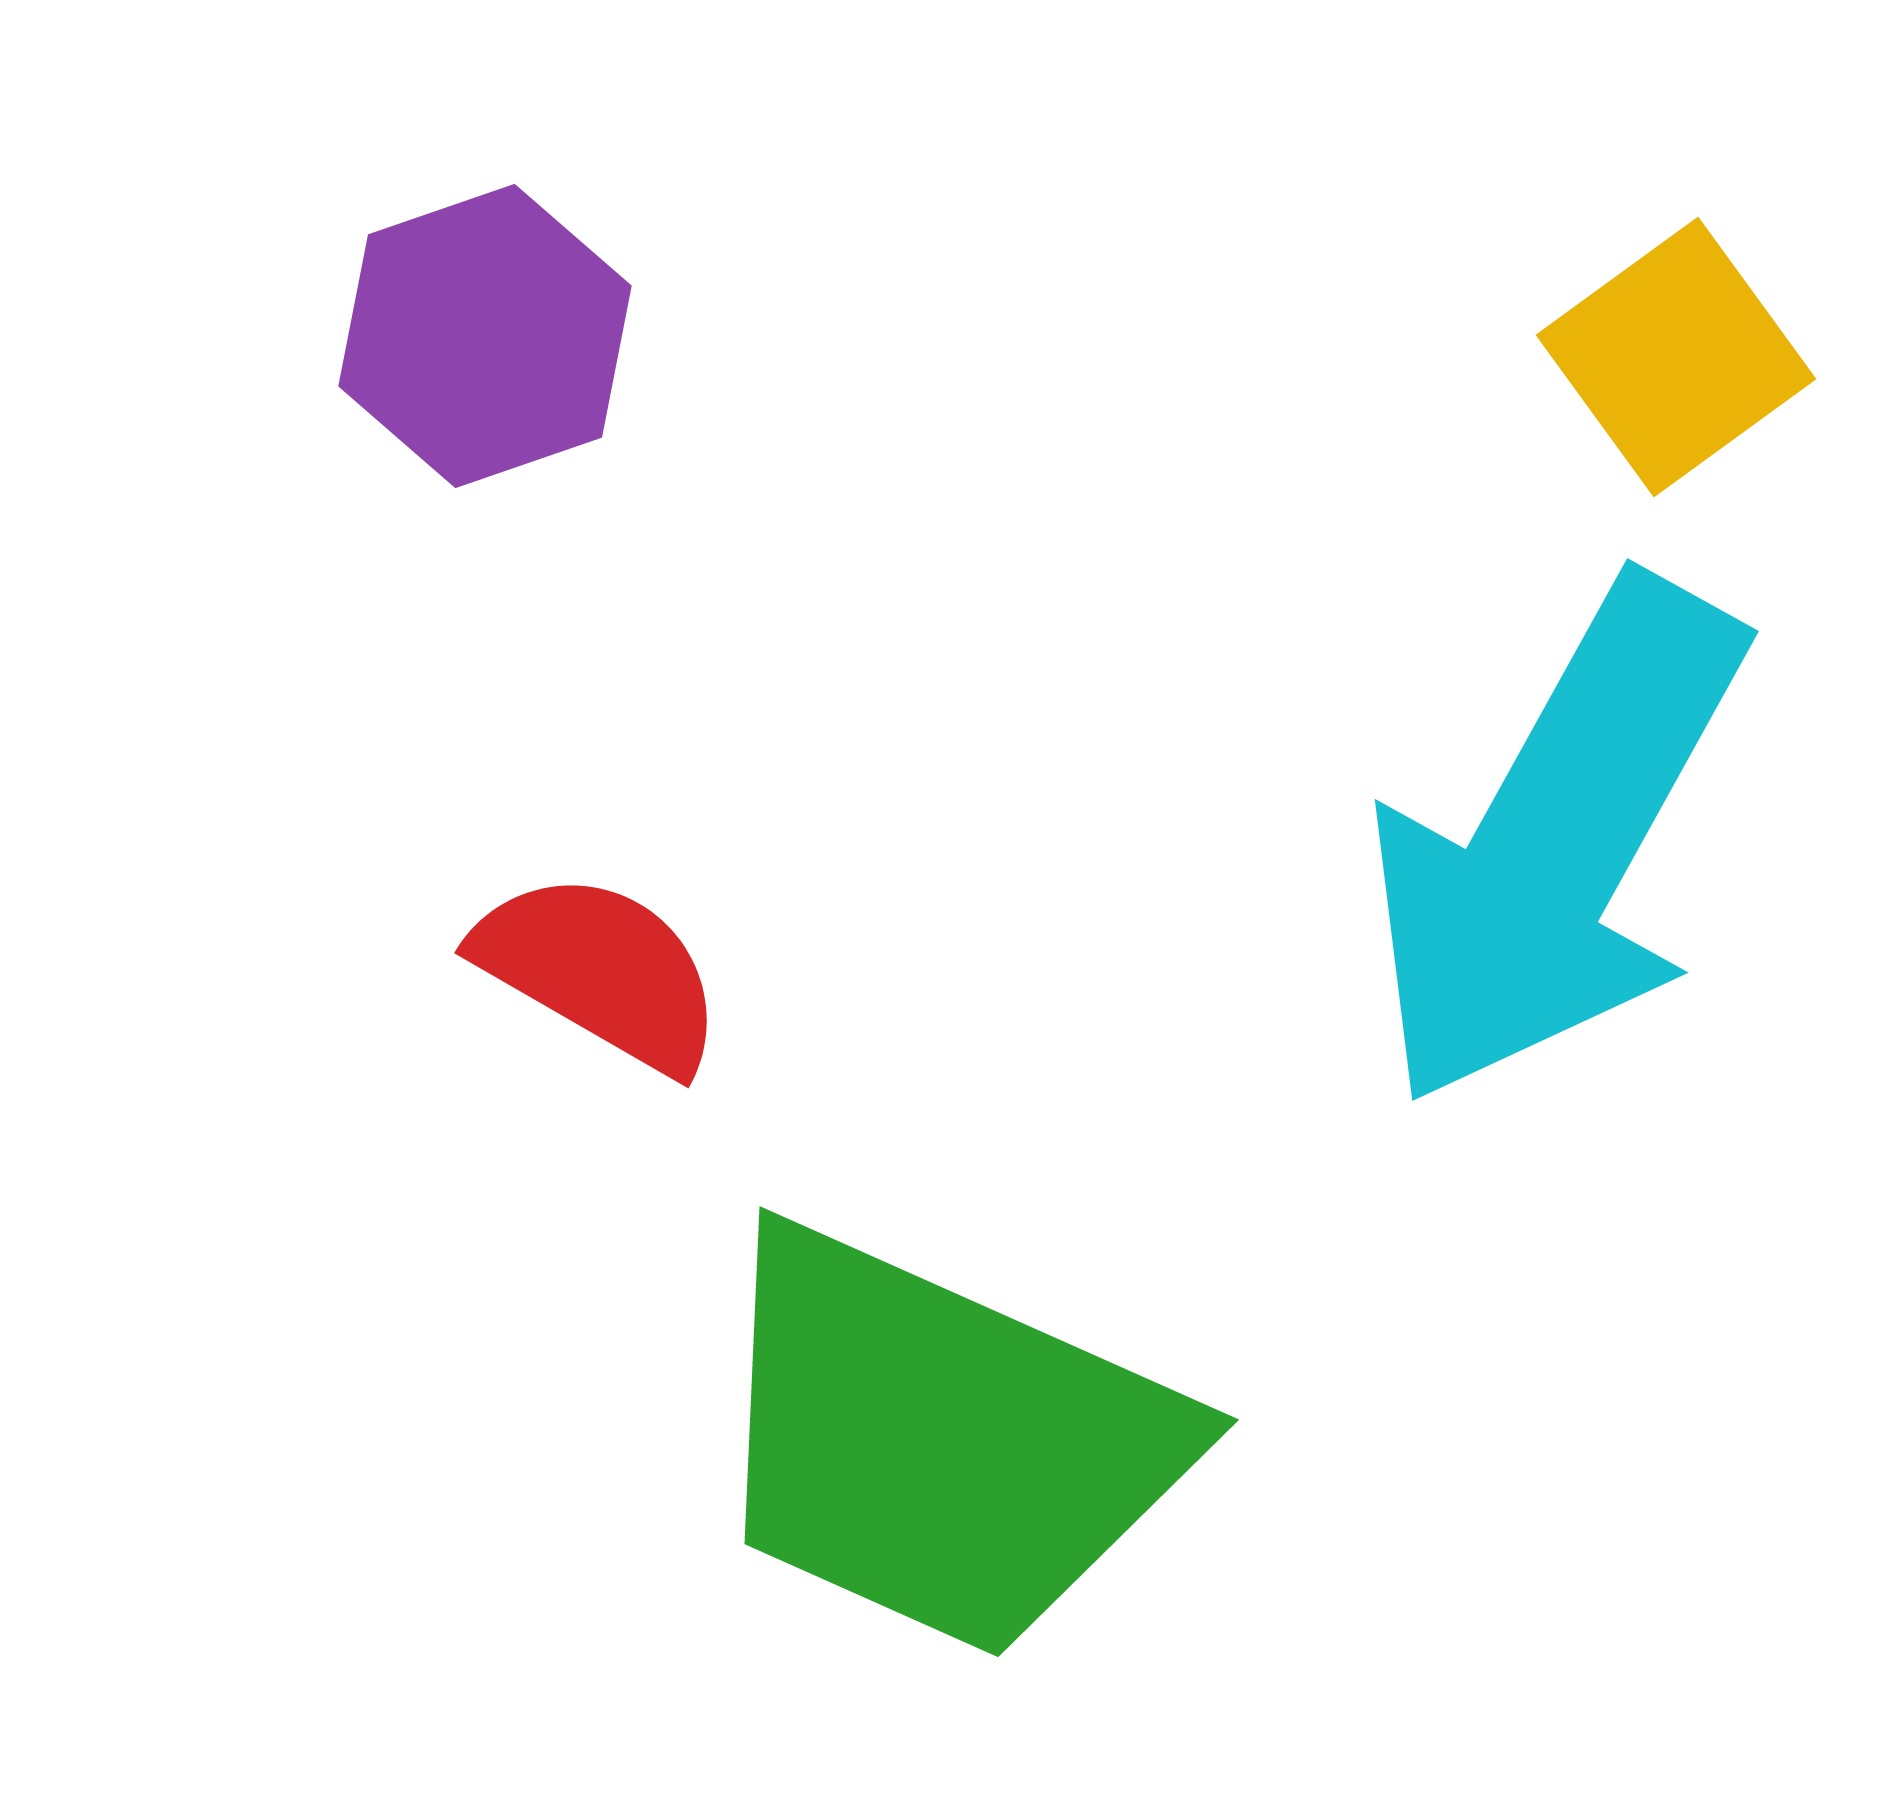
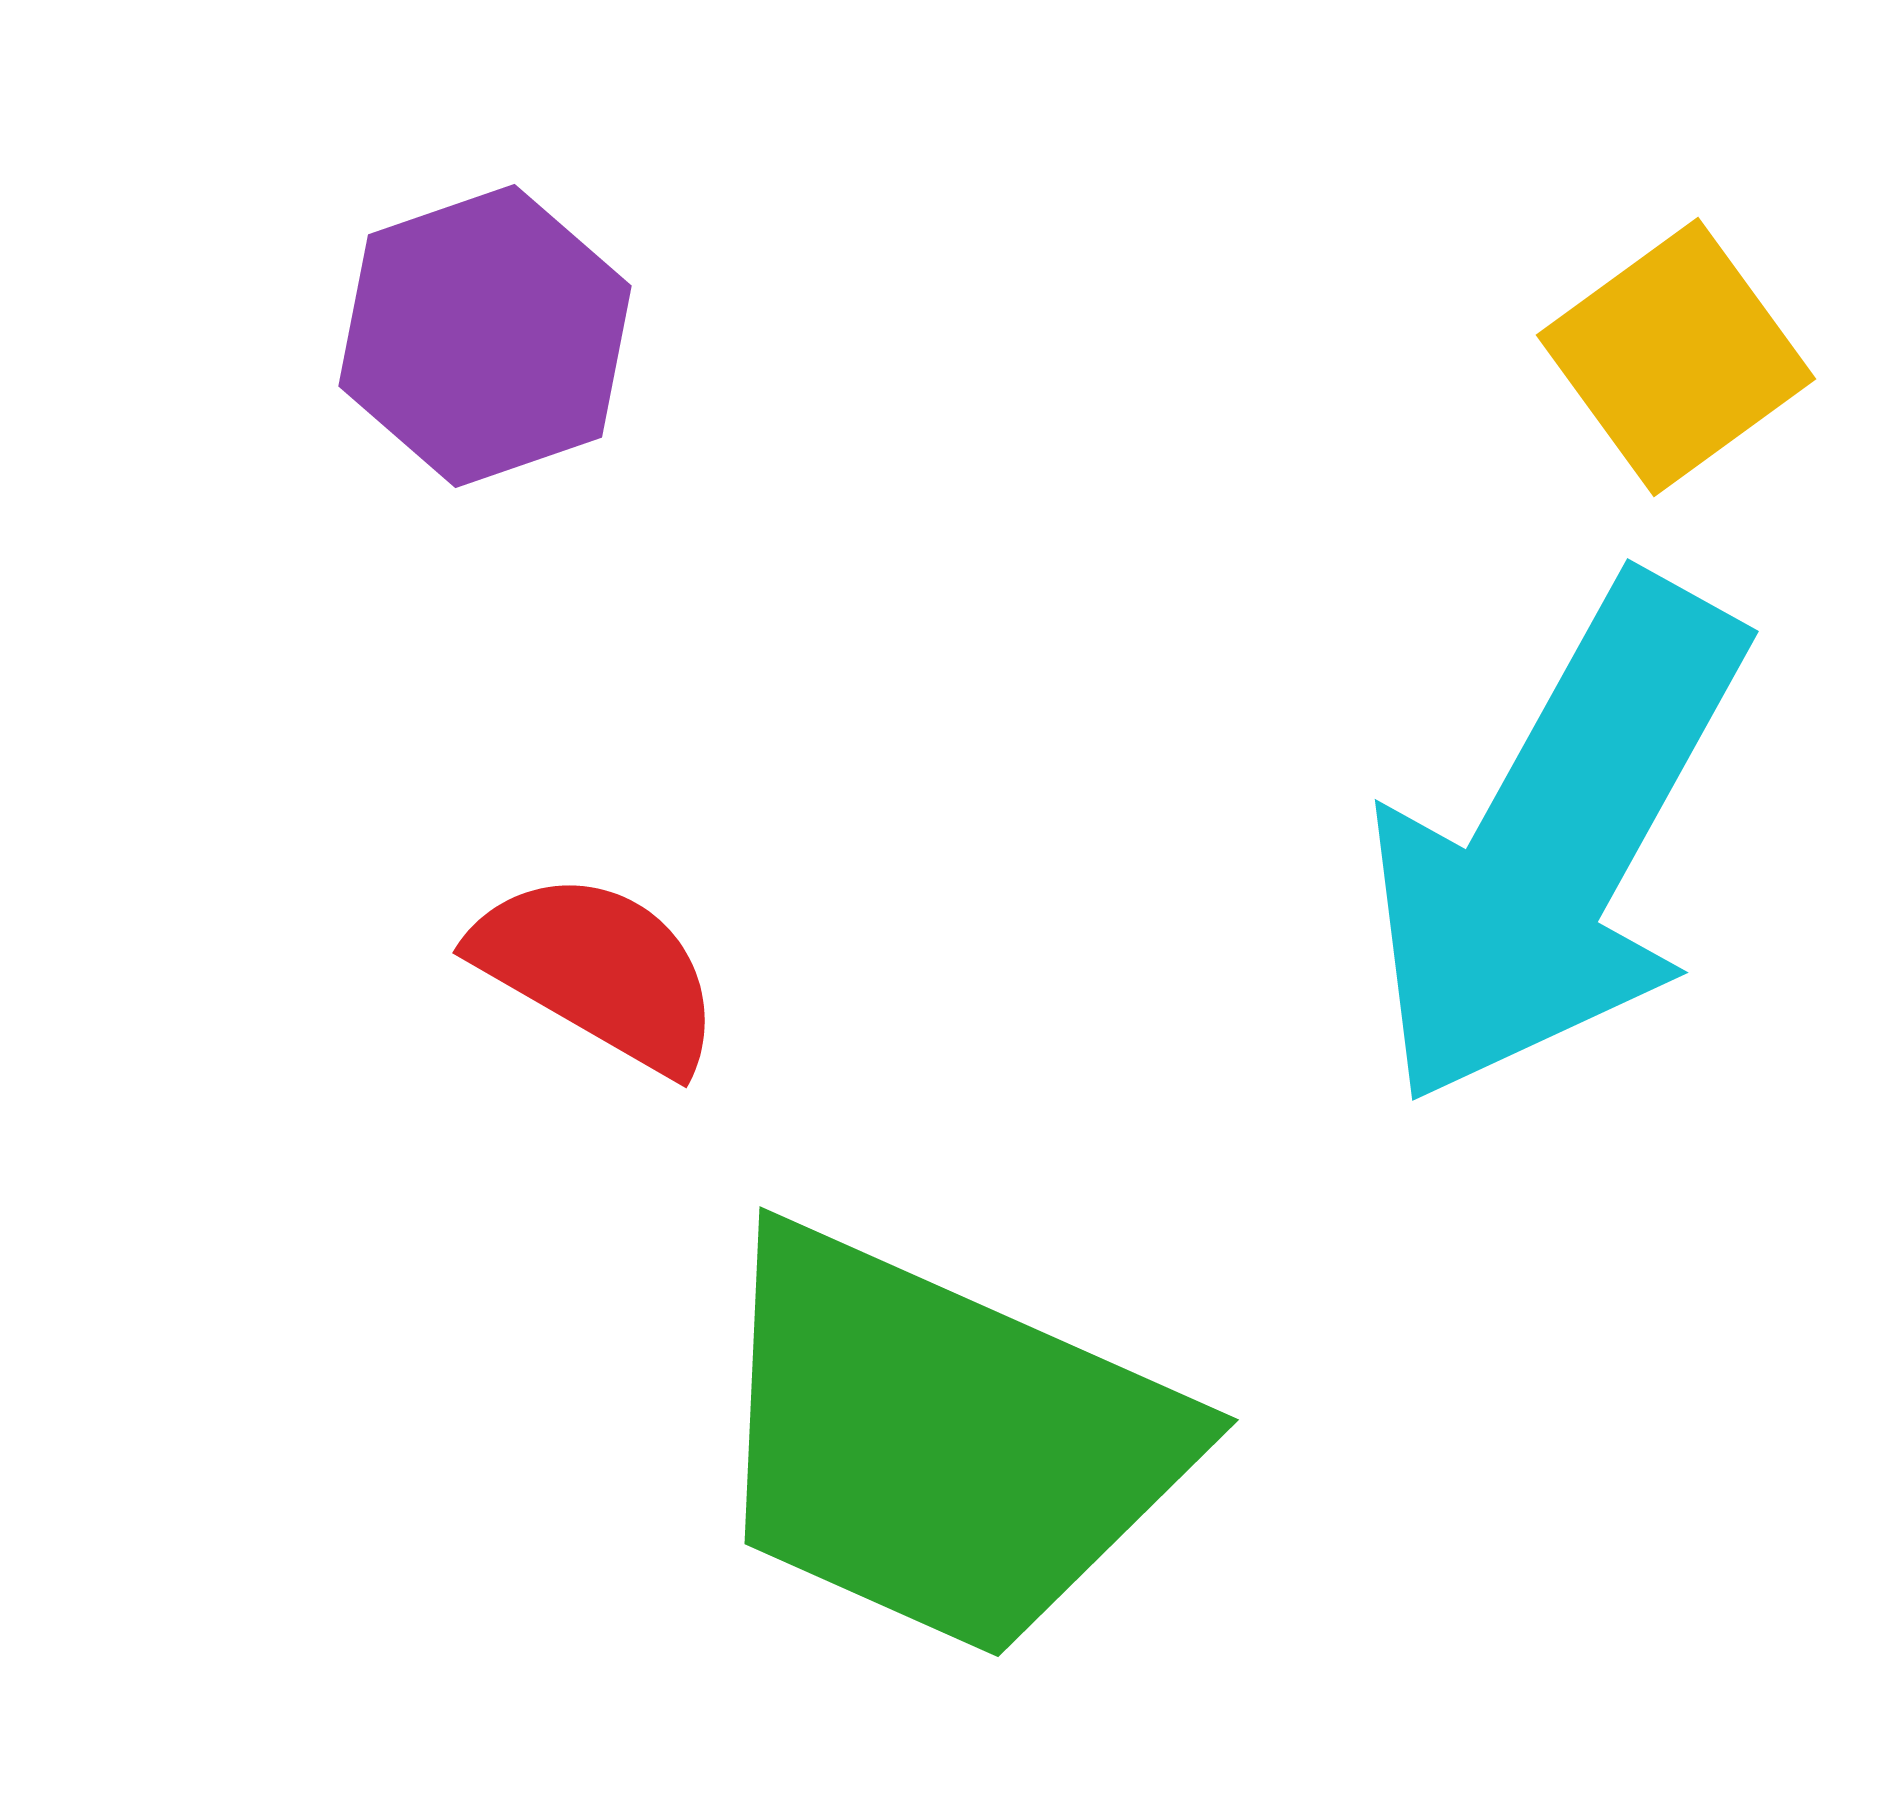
red semicircle: moved 2 px left
